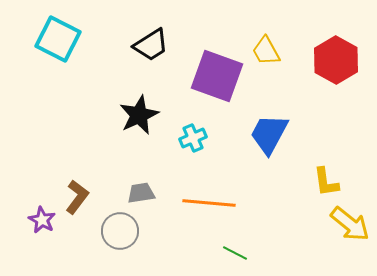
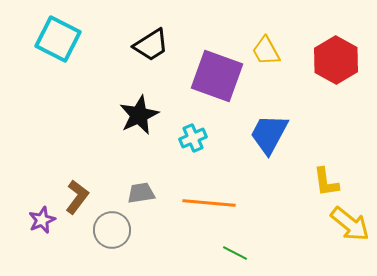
purple star: rotated 20 degrees clockwise
gray circle: moved 8 px left, 1 px up
